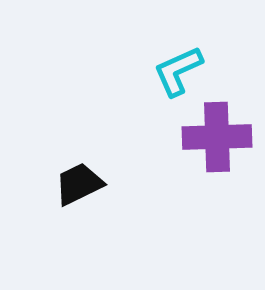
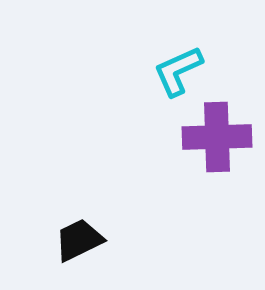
black trapezoid: moved 56 px down
